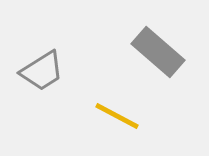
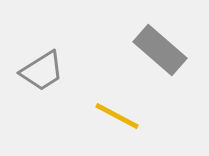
gray rectangle: moved 2 px right, 2 px up
